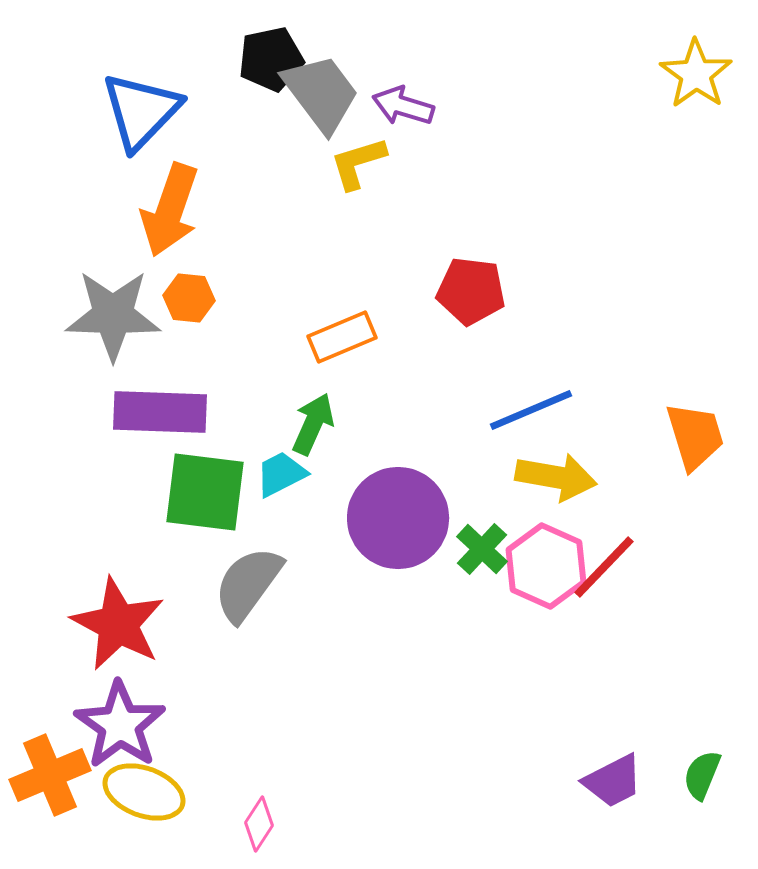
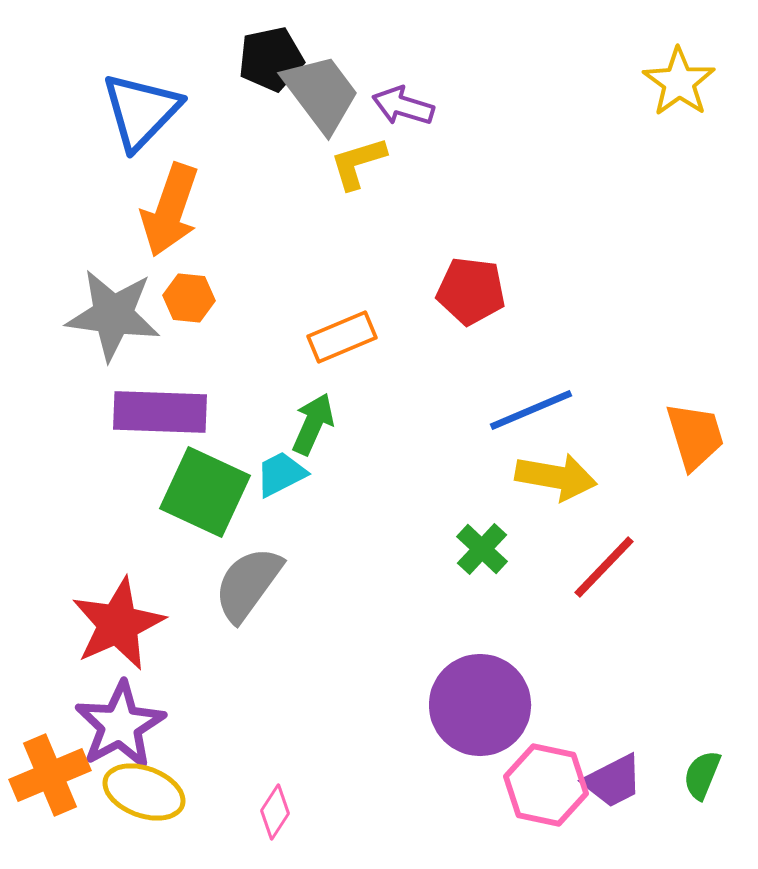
yellow star: moved 17 px left, 8 px down
gray star: rotated 6 degrees clockwise
green square: rotated 18 degrees clockwise
purple circle: moved 82 px right, 187 px down
pink hexagon: moved 219 px down; rotated 12 degrees counterclockwise
red star: rotated 20 degrees clockwise
purple star: rotated 8 degrees clockwise
pink diamond: moved 16 px right, 12 px up
